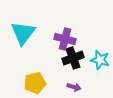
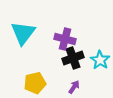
cyan star: rotated 18 degrees clockwise
purple arrow: rotated 72 degrees counterclockwise
